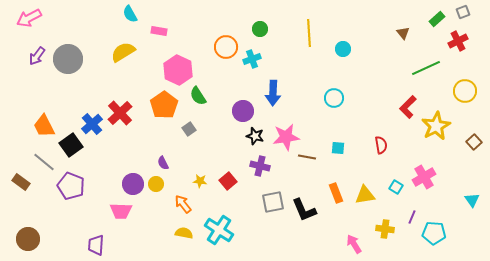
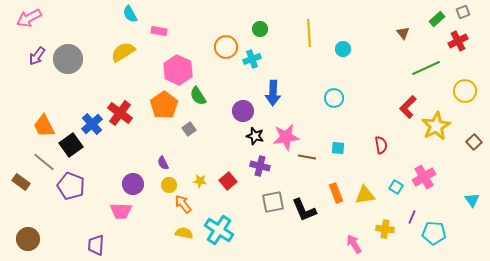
red cross at (120, 113): rotated 10 degrees counterclockwise
yellow circle at (156, 184): moved 13 px right, 1 px down
